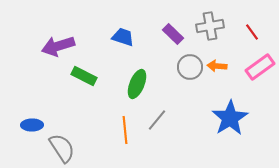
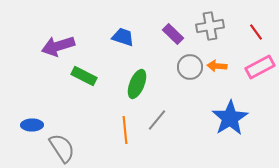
red line: moved 4 px right
pink rectangle: rotated 8 degrees clockwise
